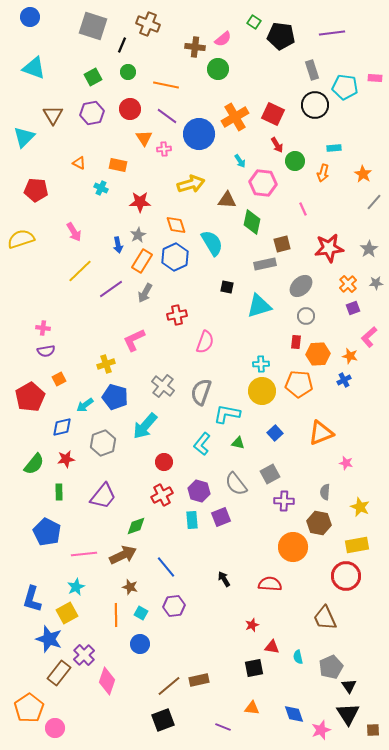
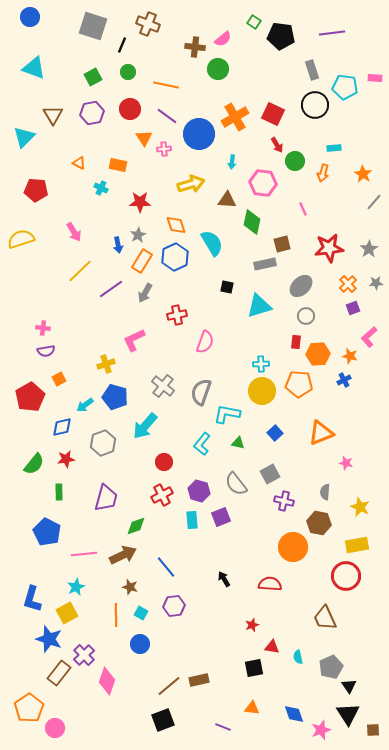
cyan arrow at (240, 161): moved 8 px left, 1 px down; rotated 40 degrees clockwise
purple trapezoid at (103, 496): moved 3 px right, 2 px down; rotated 24 degrees counterclockwise
purple cross at (284, 501): rotated 12 degrees clockwise
